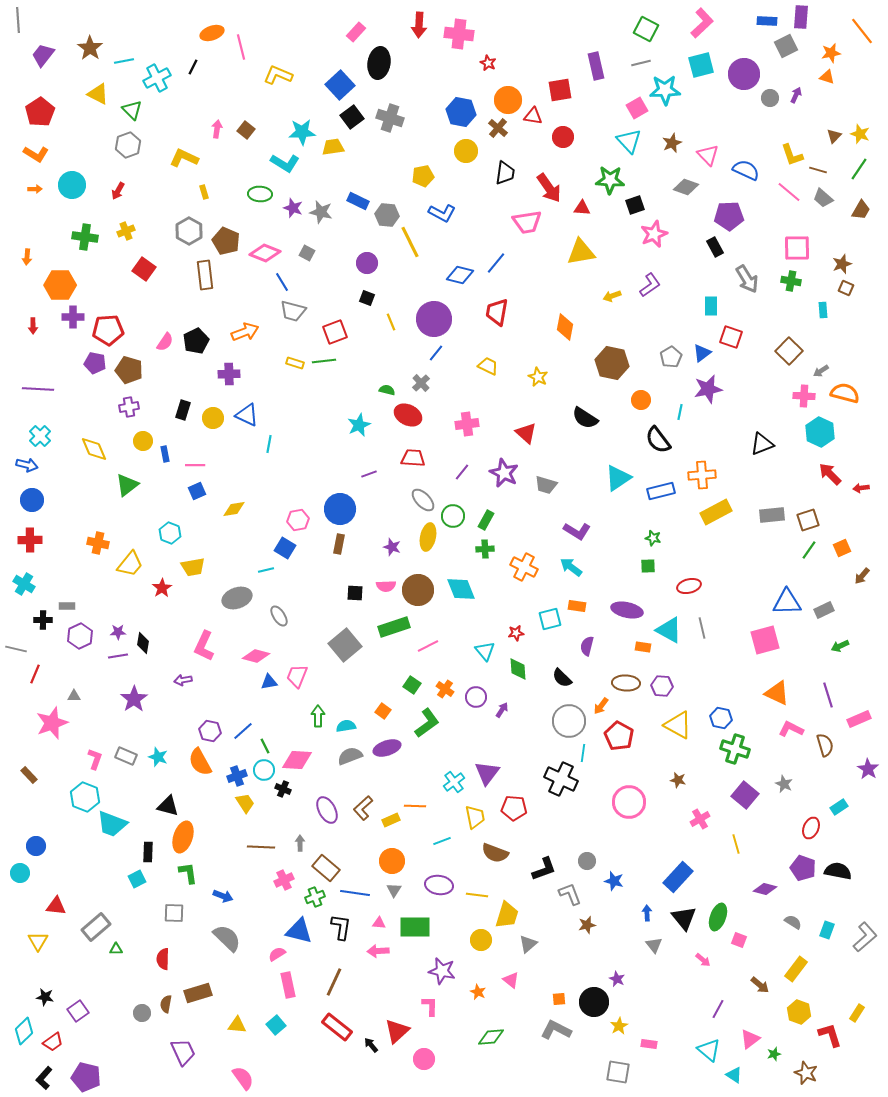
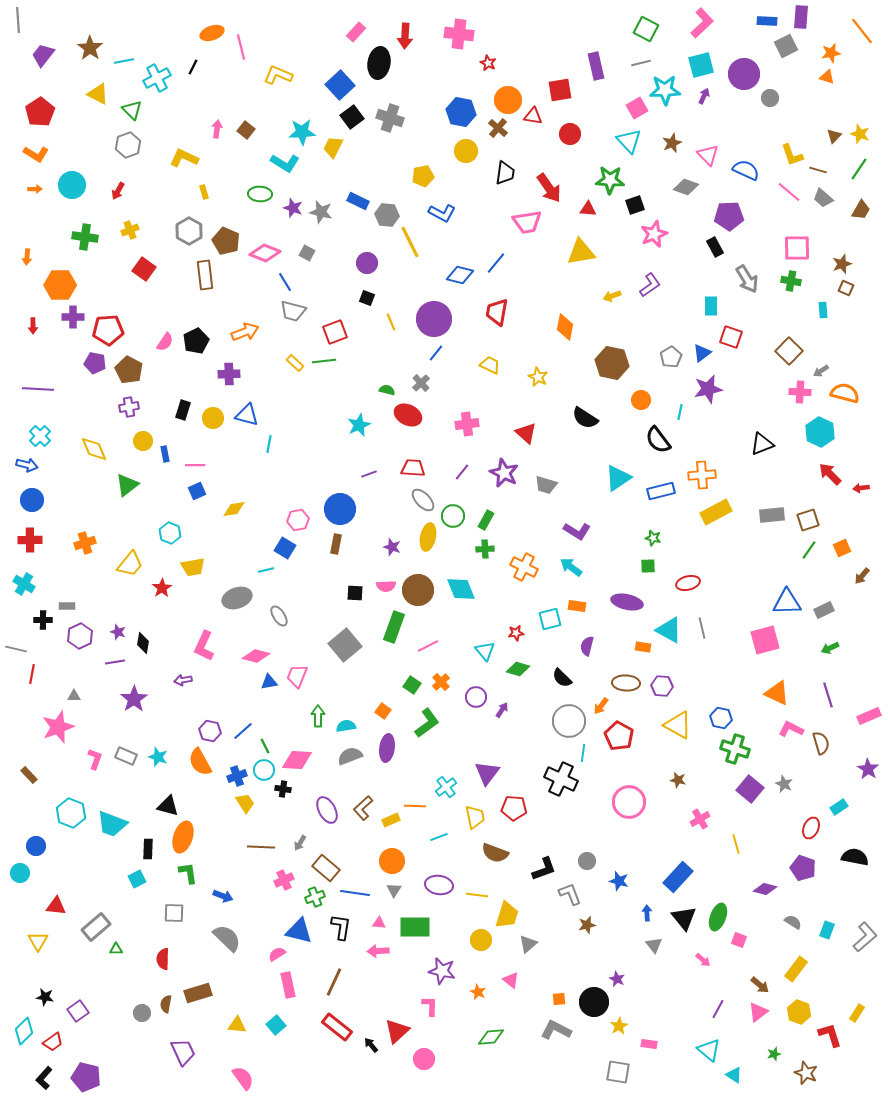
red arrow at (419, 25): moved 14 px left, 11 px down
purple arrow at (796, 95): moved 92 px left, 1 px down
red circle at (563, 137): moved 7 px right, 3 px up
yellow trapezoid at (333, 147): rotated 55 degrees counterclockwise
red triangle at (582, 208): moved 6 px right, 1 px down
yellow cross at (126, 231): moved 4 px right, 1 px up
blue line at (282, 282): moved 3 px right
yellow rectangle at (295, 363): rotated 24 degrees clockwise
yellow trapezoid at (488, 366): moved 2 px right, 1 px up
brown pentagon at (129, 370): rotated 12 degrees clockwise
pink cross at (804, 396): moved 4 px left, 4 px up
blue triangle at (247, 415): rotated 10 degrees counterclockwise
red trapezoid at (413, 458): moved 10 px down
orange cross at (98, 543): moved 13 px left; rotated 30 degrees counterclockwise
brown rectangle at (339, 544): moved 3 px left
red ellipse at (689, 586): moved 1 px left, 3 px up
purple ellipse at (627, 610): moved 8 px up
green rectangle at (394, 627): rotated 52 degrees counterclockwise
purple star at (118, 632): rotated 21 degrees clockwise
green arrow at (840, 646): moved 10 px left, 2 px down
purple line at (118, 656): moved 3 px left, 6 px down
green diamond at (518, 669): rotated 70 degrees counterclockwise
red line at (35, 674): moved 3 px left; rotated 12 degrees counterclockwise
orange cross at (445, 689): moved 4 px left, 7 px up; rotated 12 degrees clockwise
pink rectangle at (859, 719): moved 10 px right, 3 px up
pink star at (52, 723): moved 6 px right, 4 px down
brown semicircle at (825, 745): moved 4 px left, 2 px up
purple ellipse at (387, 748): rotated 64 degrees counterclockwise
cyan cross at (454, 782): moved 8 px left, 5 px down
black cross at (283, 789): rotated 14 degrees counterclockwise
purple square at (745, 795): moved 5 px right, 6 px up
cyan hexagon at (85, 797): moved 14 px left, 16 px down
cyan line at (442, 841): moved 3 px left, 4 px up
gray arrow at (300, 843): rotated 147 degrees counterclockwise
black rectangle at (148, 852): moved 3 px up
black semicircle at (838, 871): moved 17 px right, 14 px up
blue star at (614, 881): moved 5 px right
pink triangle at (750, 1039): moved 8 px right, 27 px up
